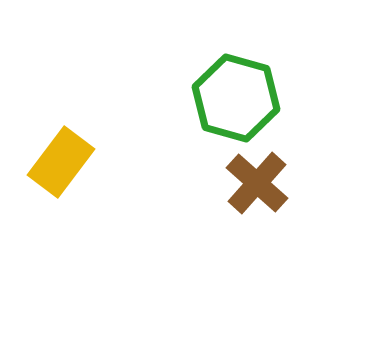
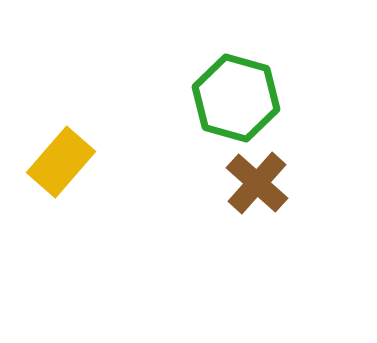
yellow rectangle: rotated 4 degrees clockwise
